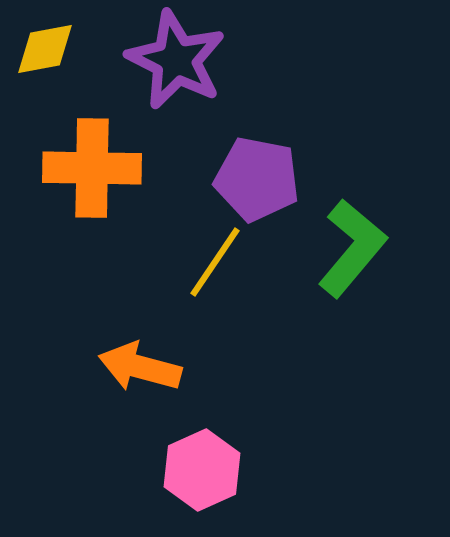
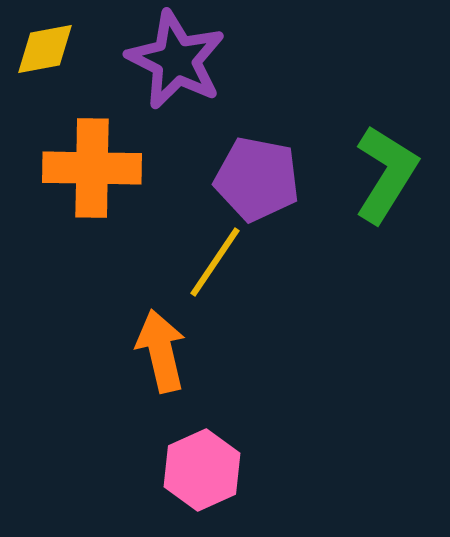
green L-shape: moved 34 px right, 74 px up; rotated 8 degrees counterclockwise
orange arrow: moved 21 px right, 16 px up; rotated 62 degrees clockwise
